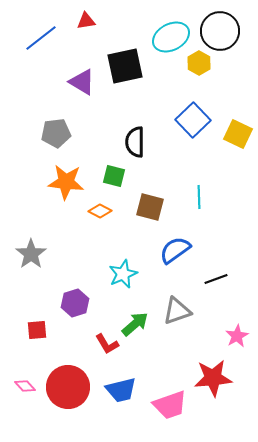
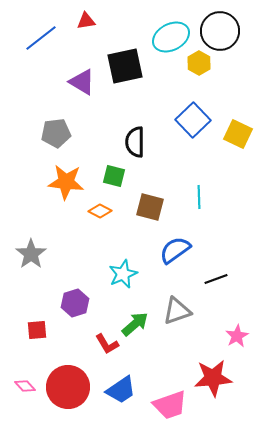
blue trapezoid: rotated 20 degrees counterclockwise
